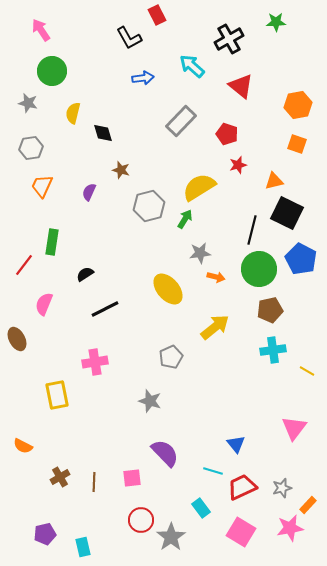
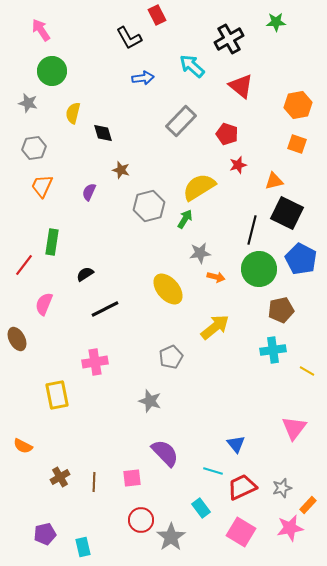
gray hexagon at (31, 148): moved 3 px right
brown pentagon at (270, 310): moved 11 px right
